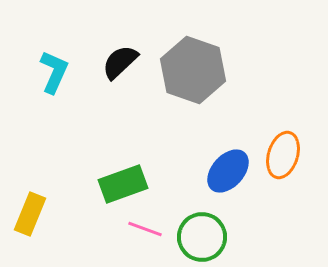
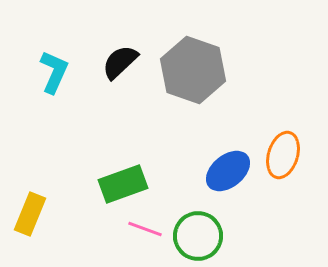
blue ellipse: rotated 9 degrees clockwise
green circle: moved 4 px left, 1 px up
